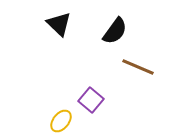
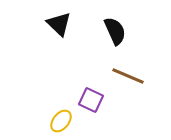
black semicircle: rotated 60 degrees counterclockwise
brown line: moved 10 px left, 9 px down
purple square: rotated 15 degrees counterclockwise
